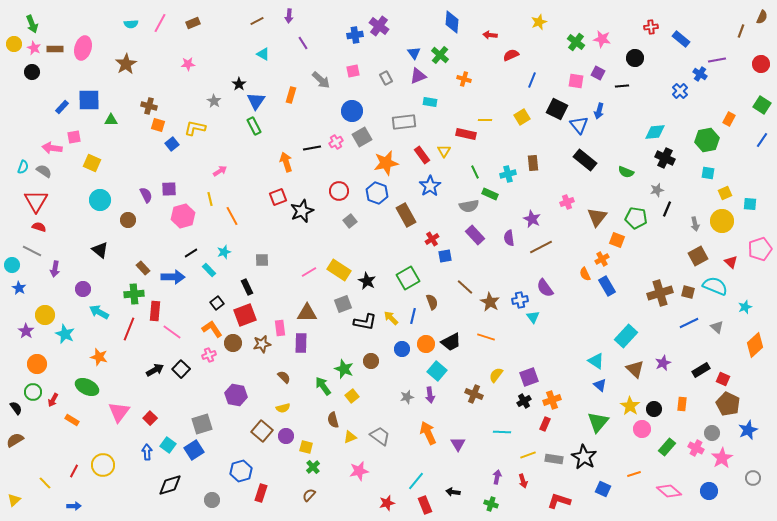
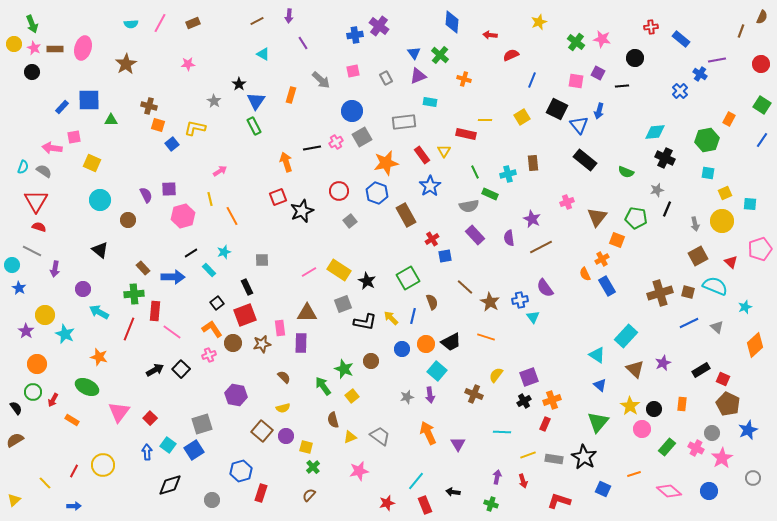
cyan triangle at (596, 361): moved 1 px right, 6 px up
